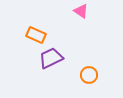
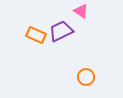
purple trapezoid: moved 10 px right, 27 px up
orange circle: moved 3 px left, 2 px down
